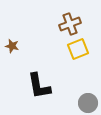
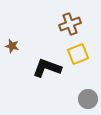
yellow square: moved 5 px down
black L-shape: moved 8 px right, 18 px up; rotated 120 degrees clockwise
gray circle: moved 4 px up
